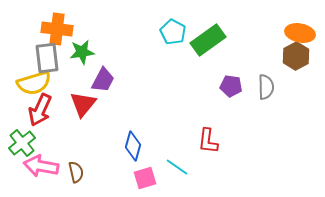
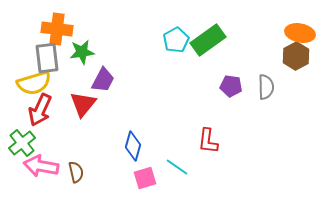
cyan pentagon: moved 3 px right, 8 px down; rotated 15 degrees clockwise
